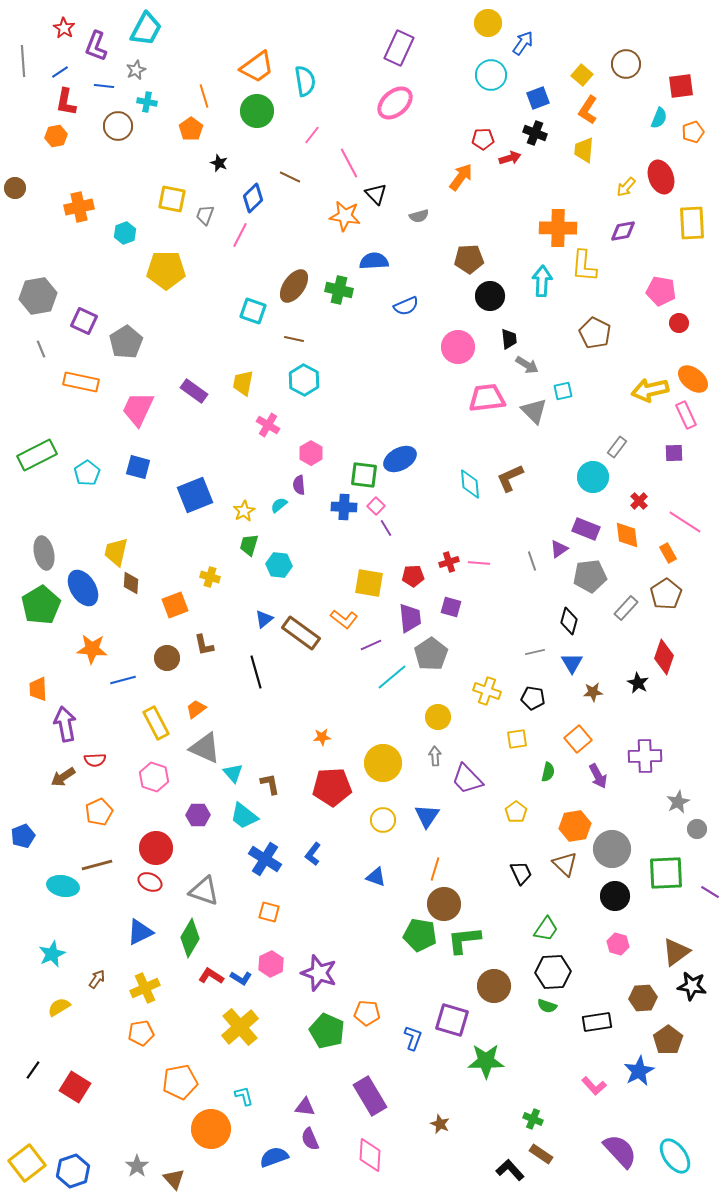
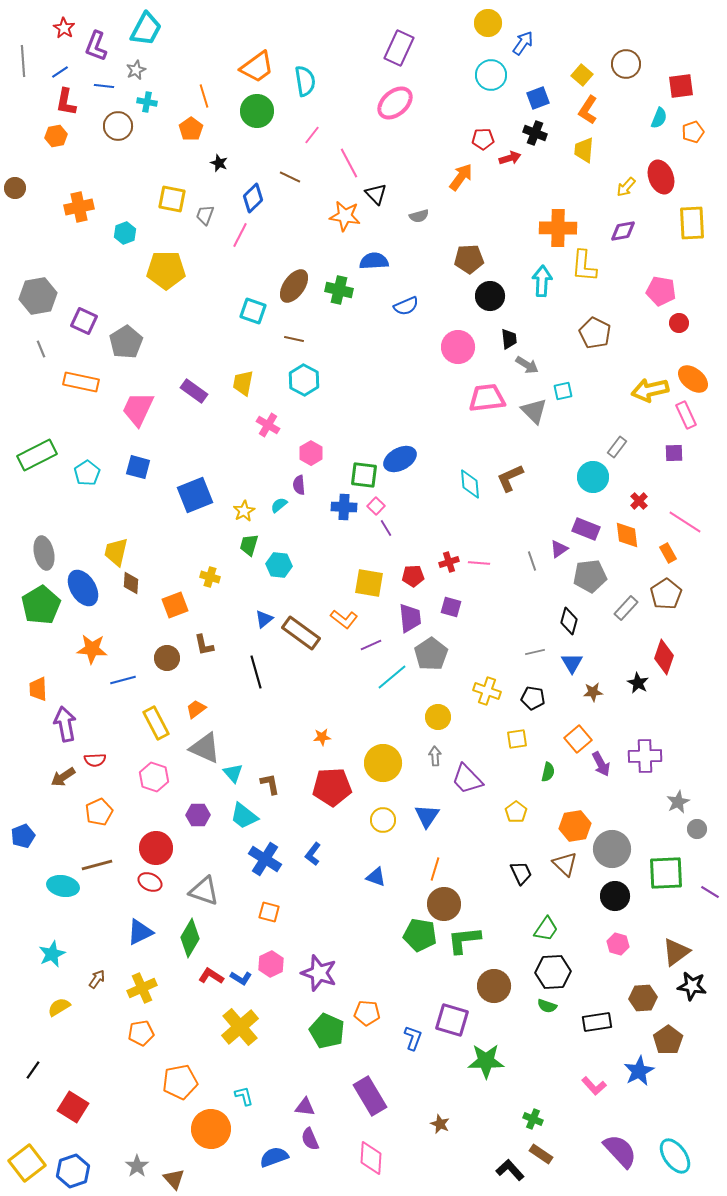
purple arrow at (598, 776): moved 3 px right, 12 px up
yellow cross at (145, 988): moved 3 px left
red square at (75, 1087): moved 2 px left, 20 px down
pink diamond at (370, 1155): moved 1 px right, 3 px down
